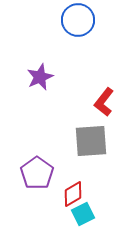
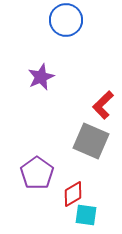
blue circle: moved 12 px left
purple star: moved 1 px right
red L-shape: moved 1 px left, 3 px down; rotated 8 degrees clockwise
gray square: rotated 27 degrees clockwise
cyan square: moved 3 px right, 1 px down; rotated 35 degrees clockwise
